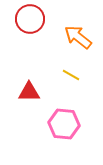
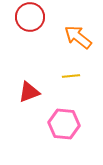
red circle: moved 2 px up
yellow line: moved 1 px down; rotated 36 degrees counterclockwise
red triangle: rotated 20 degrees counterclockwise
